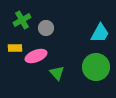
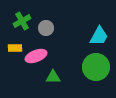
green cross: moved 1 px down
cyan trapezoid: moved 1 px left, 3 px down
green triangle: moved 4 px left, 4 px down; rotated 49 degrees counterclockwise
